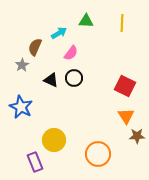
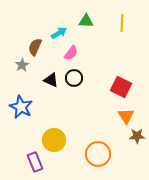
red square: moved 4 px left, 1 px down
